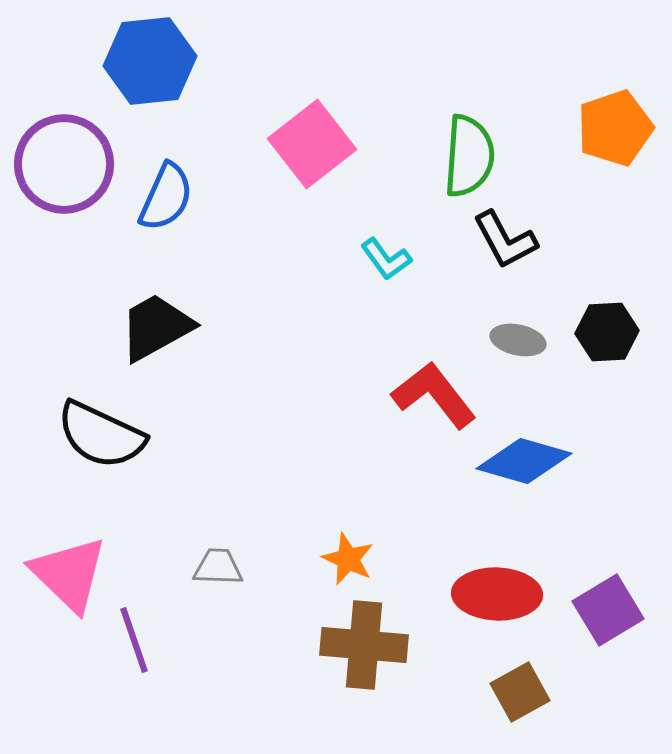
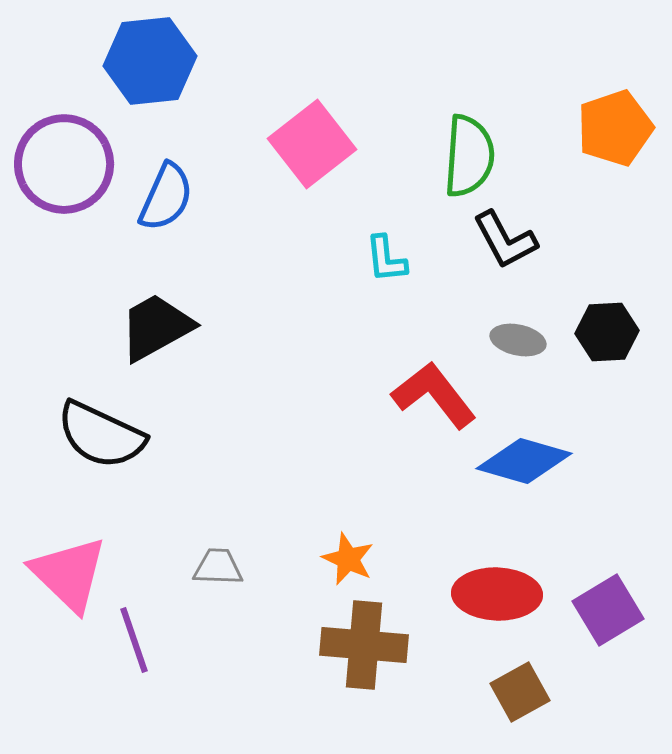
cyan L-shape: rotated 30 degrees clockwise
